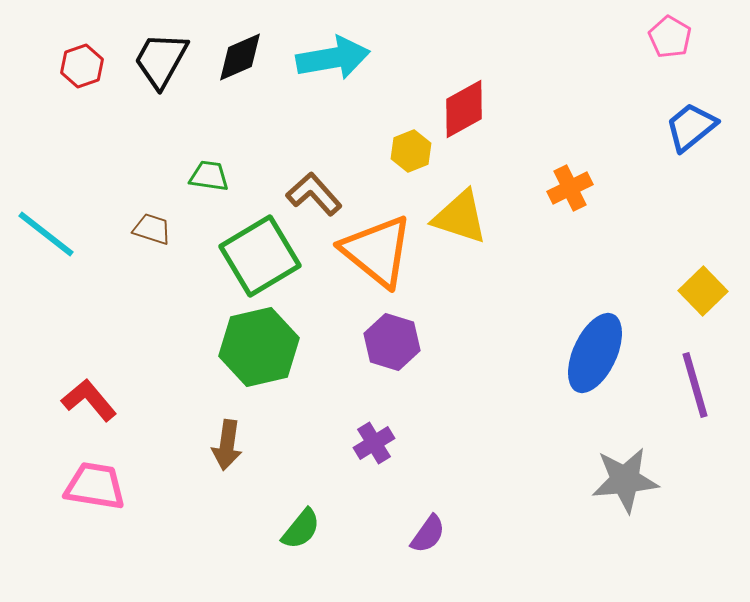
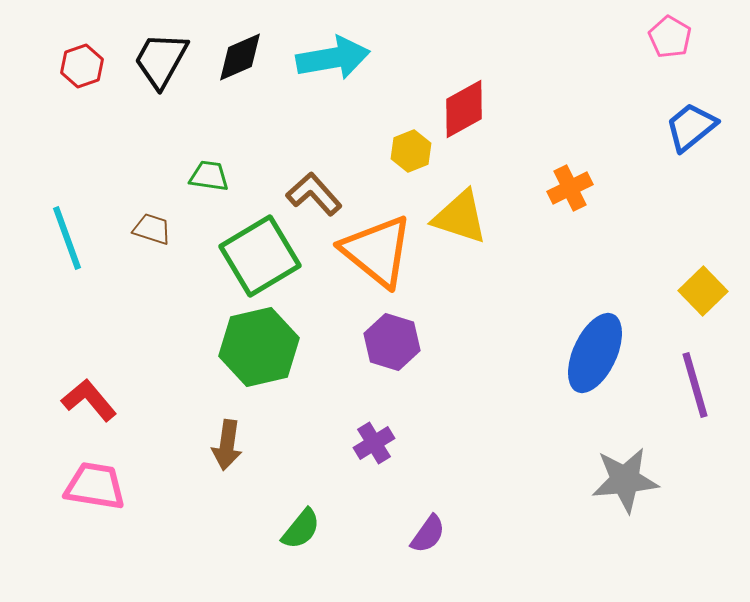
cyan line: moved 21 px right, 4 px down; rotated 32 degrees clockwise
